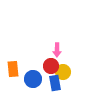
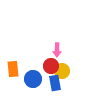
yellow circle: moved 1 px left, 1 px up
